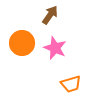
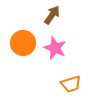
brown arrow: moved 2 px right
orange circle: moved 1 px right
